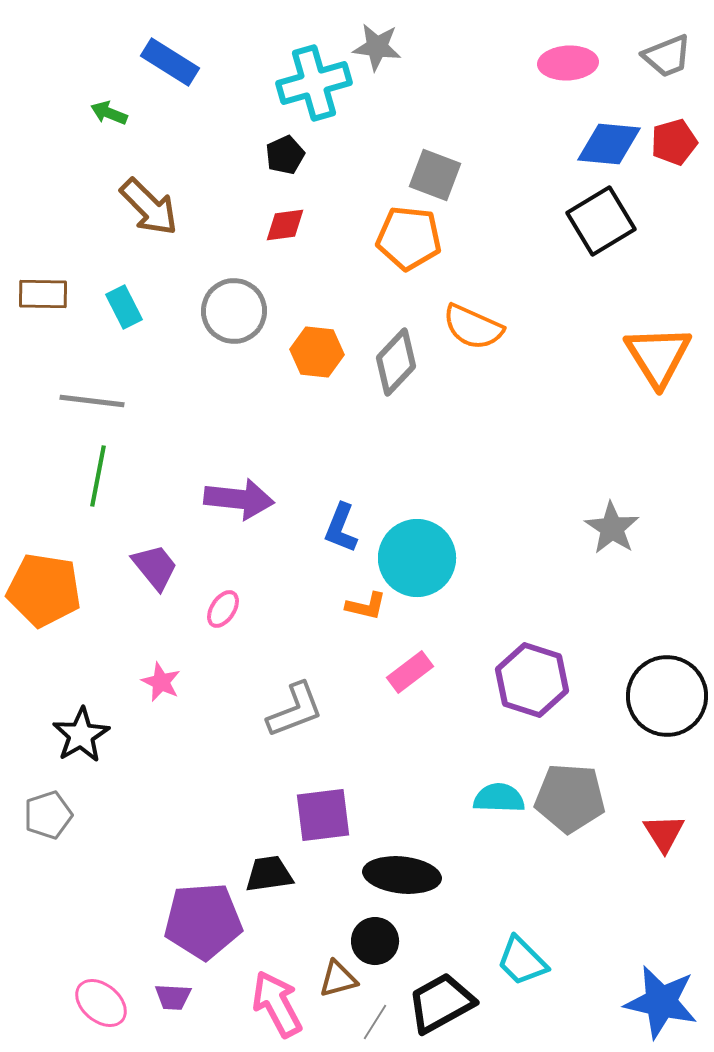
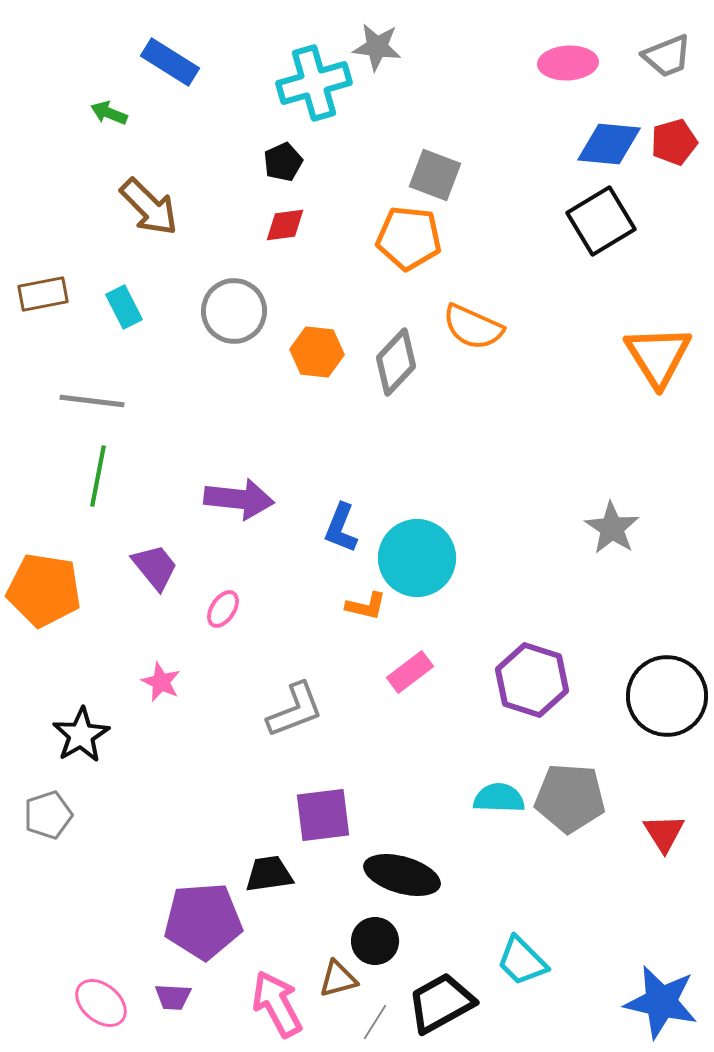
black pentagon at (285, 155): moved 2 px left, 7 px down
brown rectangle at (43, 294): rotated 12 degrees counterclockwise
black ellipse at (402, 875): rotated 10 degrees clockwise
